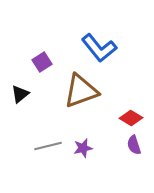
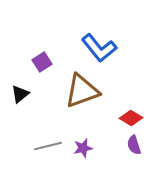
brown triangle: moved 1 px right
